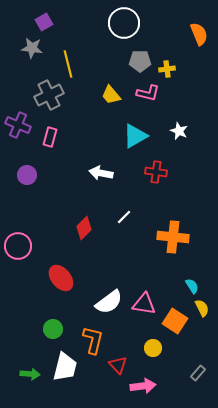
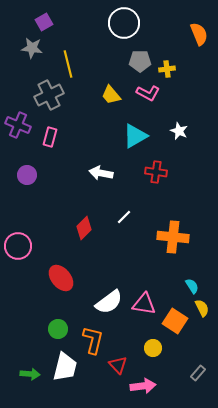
pink L-shape: rotated 15 degrees clockwise
green circle: moved 5 px right
